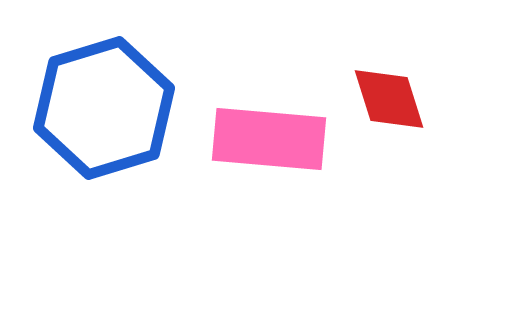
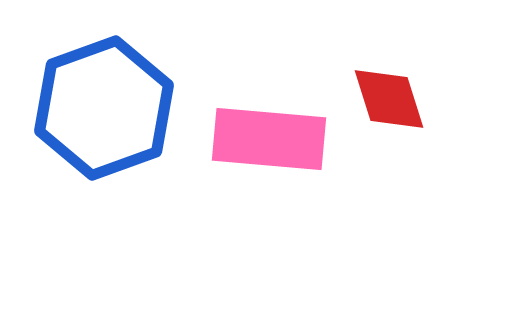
blue hexagon: rotated 3 degrees counterclockwise
